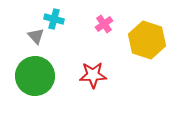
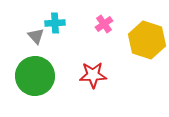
cyan cross: moved 1 px right, 4 px down; rotated 18 degrees counterclockwise
